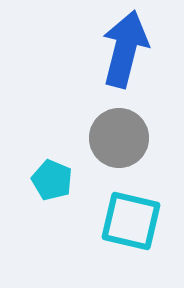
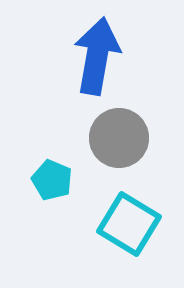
blue arrow: moved 28 px left, 7 px down; rotated 4 degrees counterclockwise
cyan square: moved 2 px left, 3 px down; rotated 18 degrees clockwise
